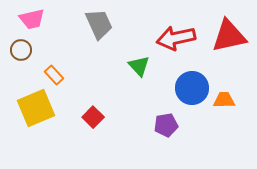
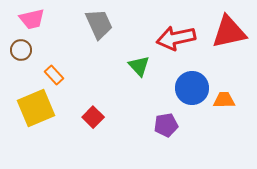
red triangle: moved 4 px up
